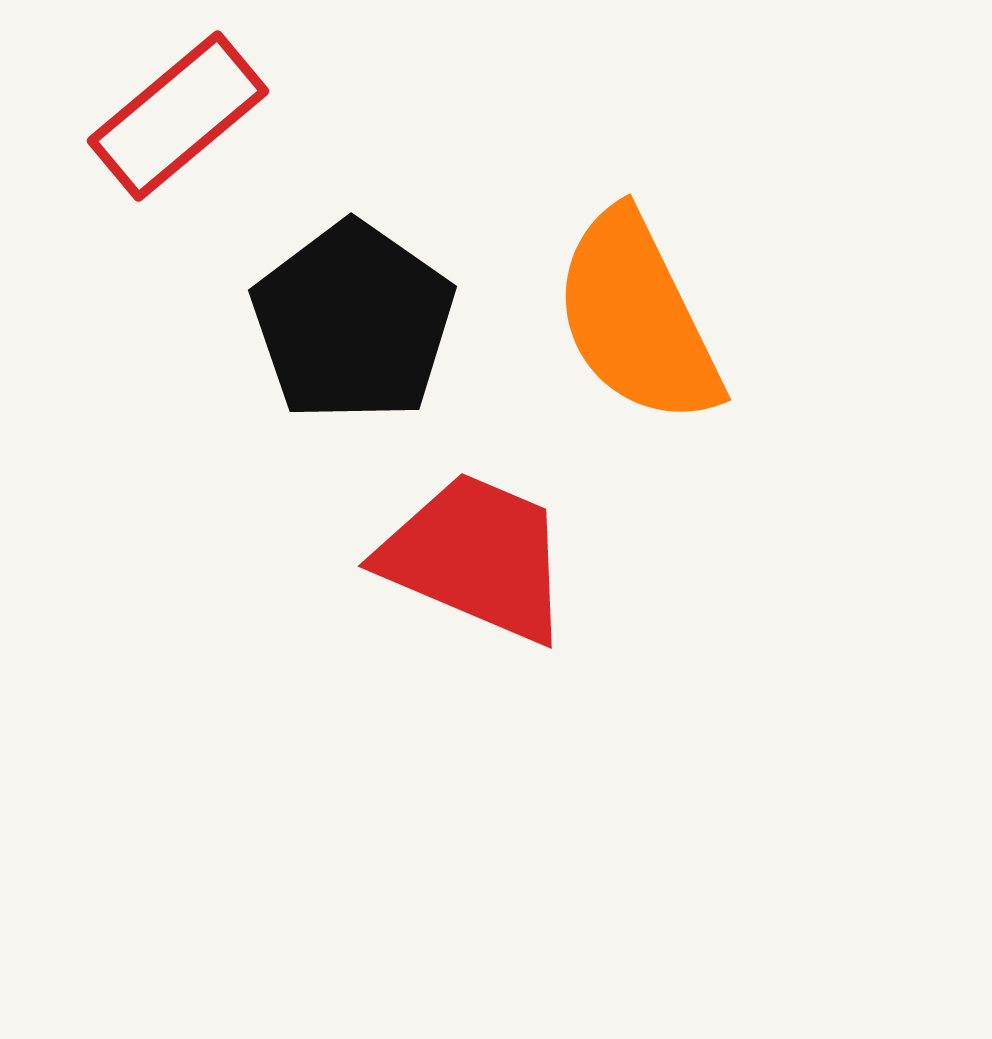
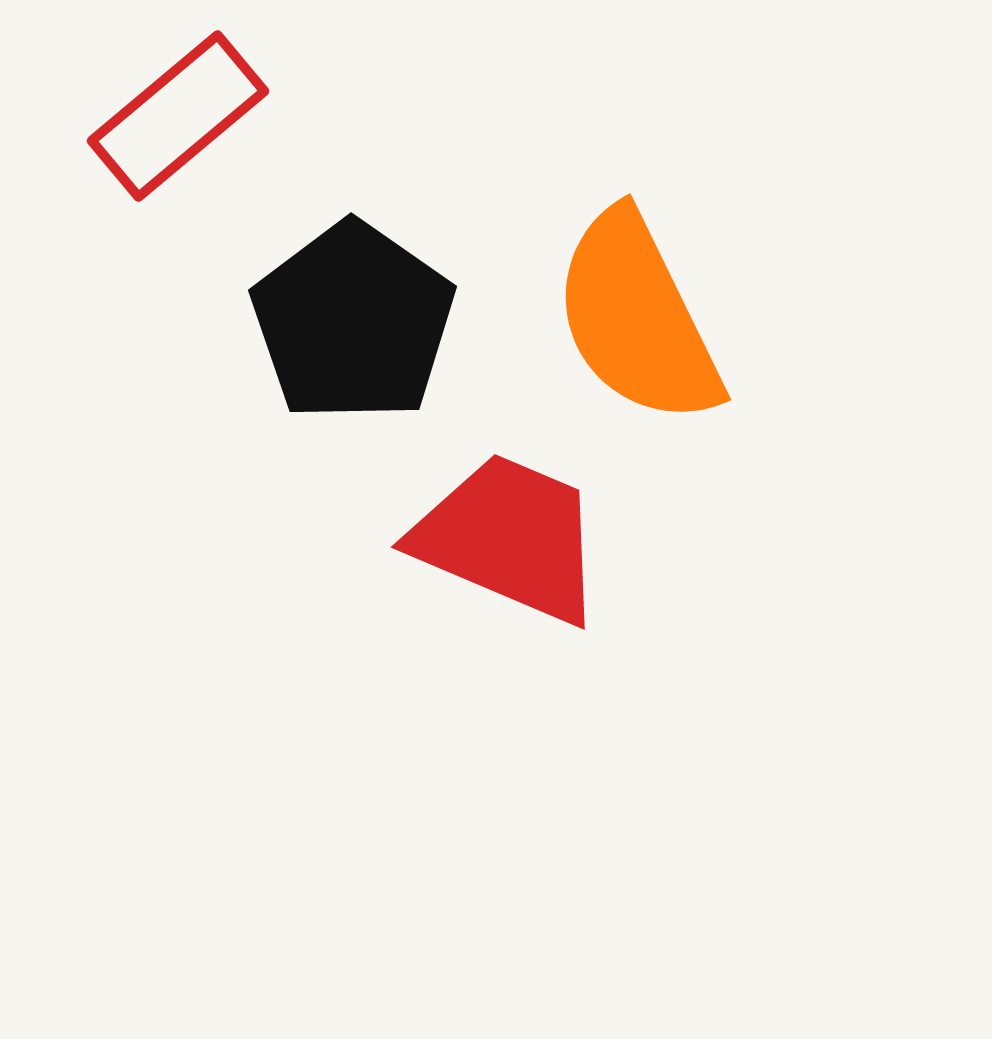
red trapezoid: moved 33 px right, 19 px up
